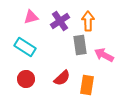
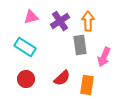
pink arrow: moved 2 px down; rotated 96 degrees counterclockwise
